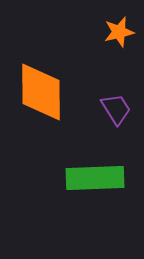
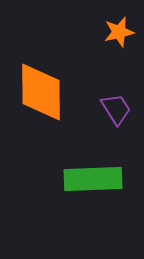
green rectangle: moved 2 px left, 1 px down
